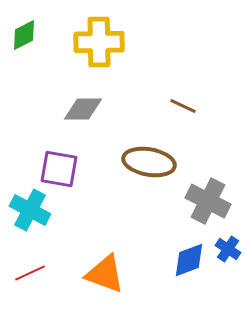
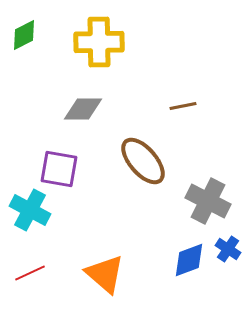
brown line: rotated 36 degrees counterclockwise
brown ellipse: moved 6 px left, 1 px up; rotated 39 degrees clockwise
orange triangle: rotated 21 degrees clockwise
